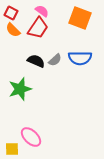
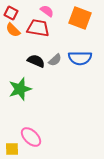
pink semicircle: moved 5 px right
red trapezoid: rotated 115 degrees counterclockwise
